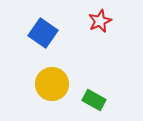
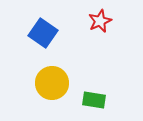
yellow circle: moved 1 px up
green rectangle: rotated 20 degrees counterclockwise
